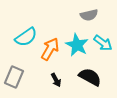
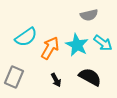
orange arrow: moved 1 px up
